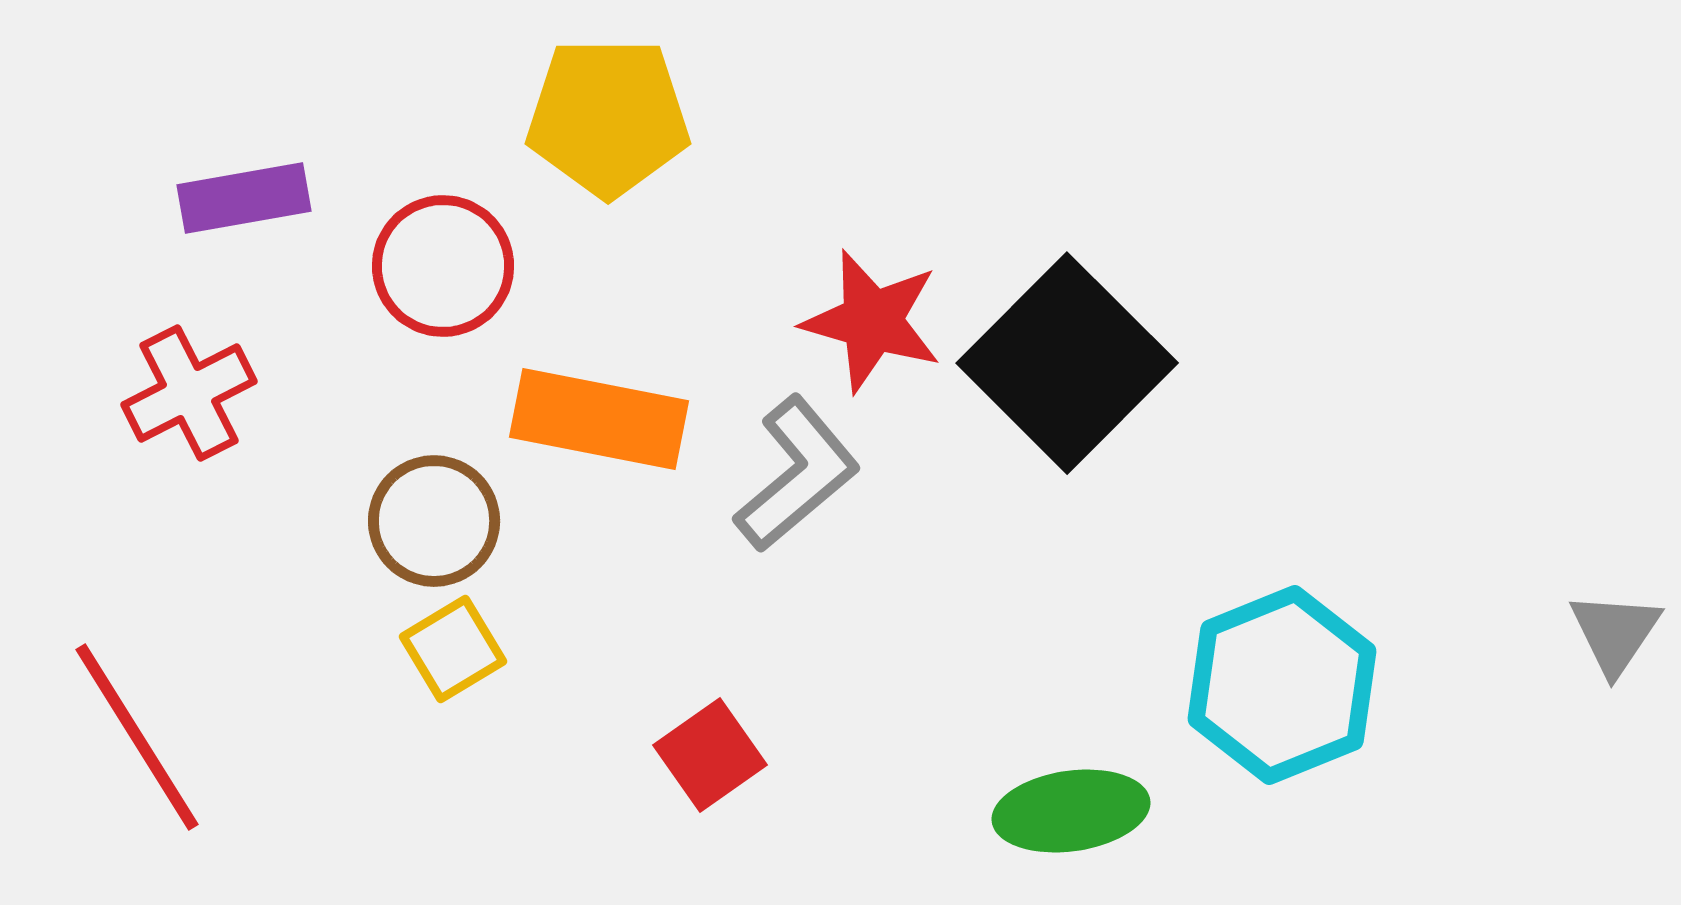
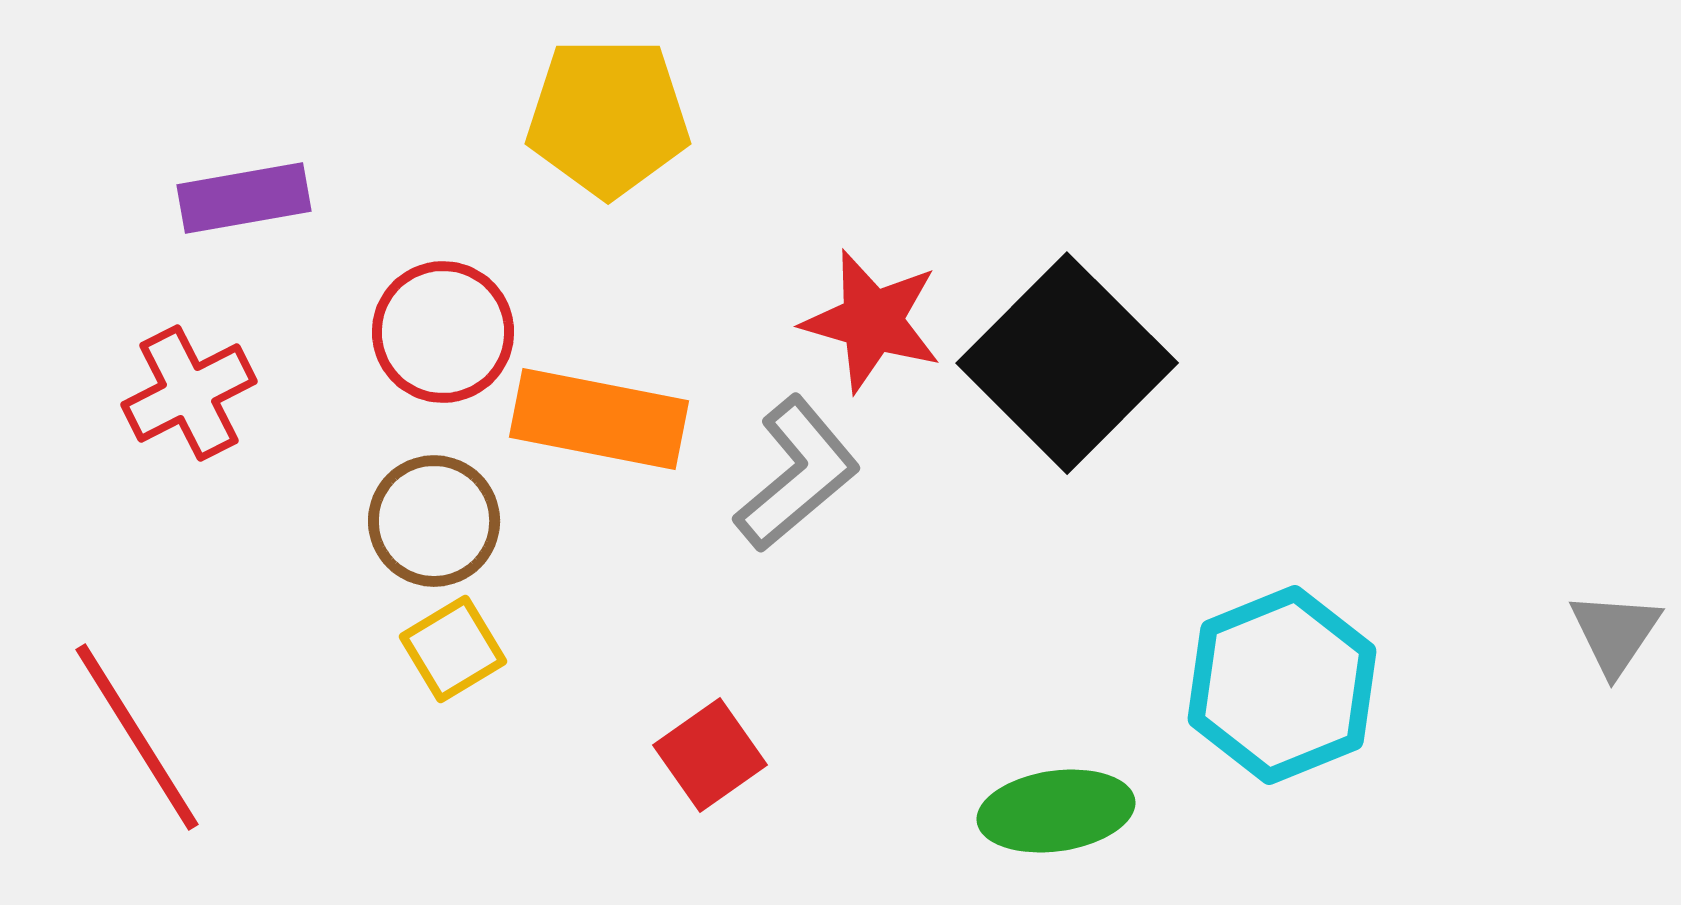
red circle: moved 66 px down
green ellipse: moved 15 px left
